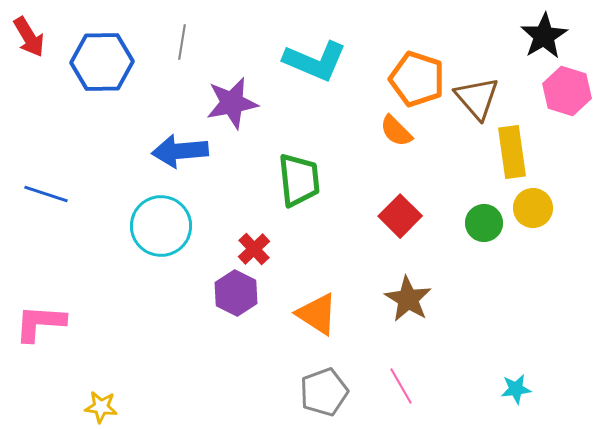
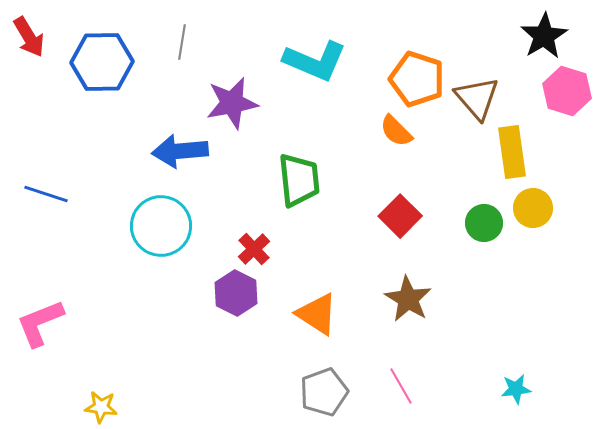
pink L-shape: rotated 26 degrees counterclockwise
